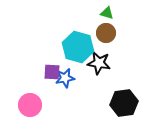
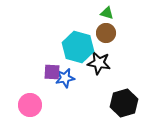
black hexagon: rotated 8 degrees counterclockwise
